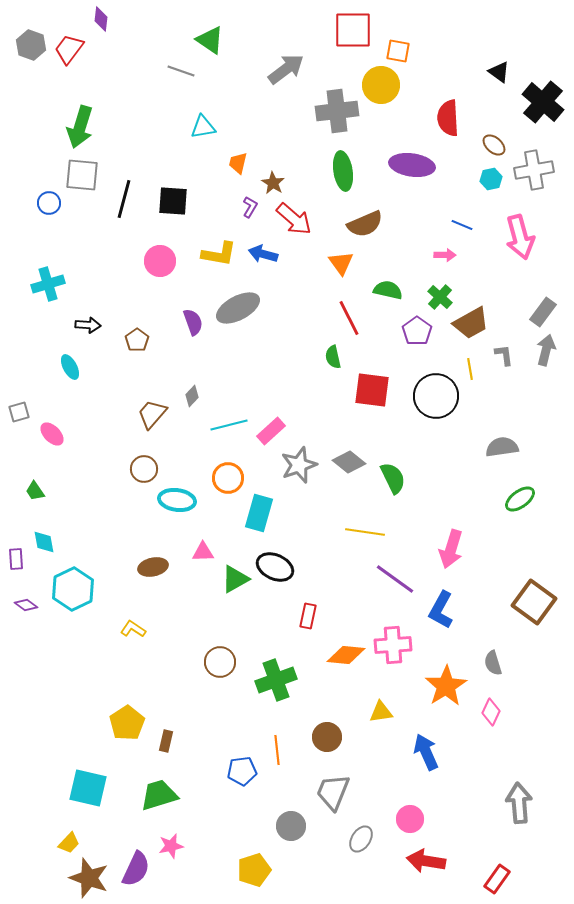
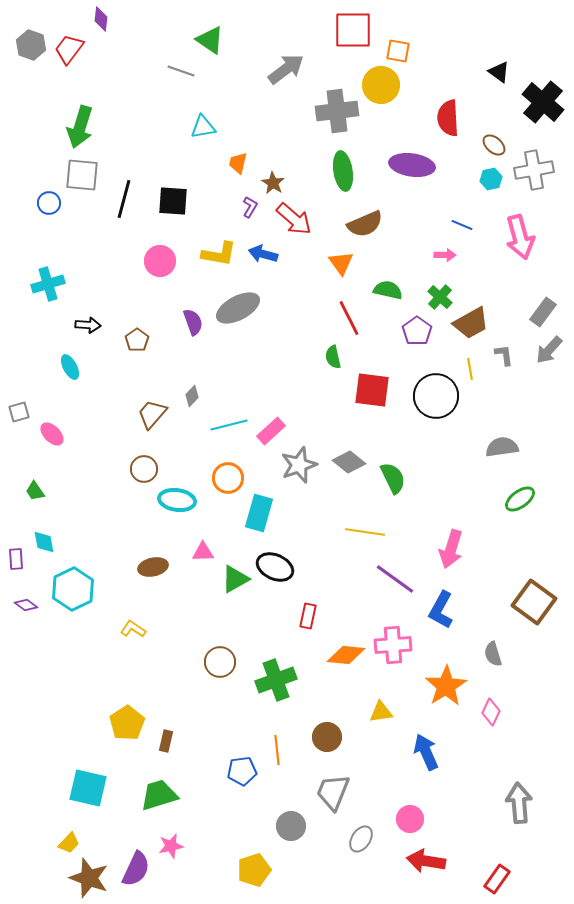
gray arrow at (546, 350): moved 3 px right; rotated 152 degrees counterclockwise
gray semicircle at (493, 663): moved 9 px up
